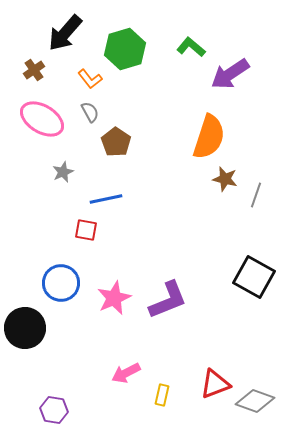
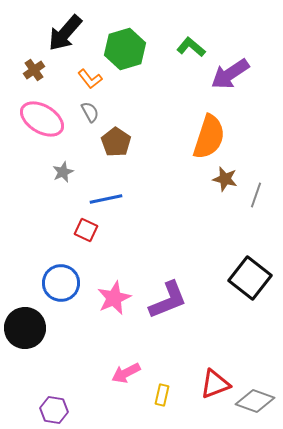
red square: rotated 15 degrees clockwise
black square: moved 4 px left, 1 px down; rotated 9 degrees clockwise
